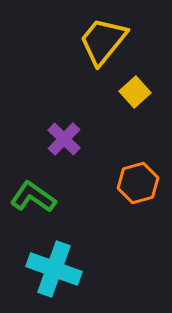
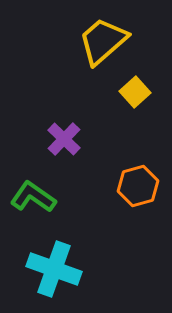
yellow trapezoid: rotated 10 degrees clockwise
orange hexagon: moved 3 px down
